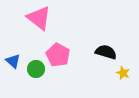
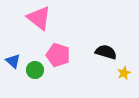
pink pentagon: rotated 10 degrees counterclockwise
green circle: moved 1 px left, 1 px down
yellow star: moved 1 px right; rotated 24 degrees clockwise
